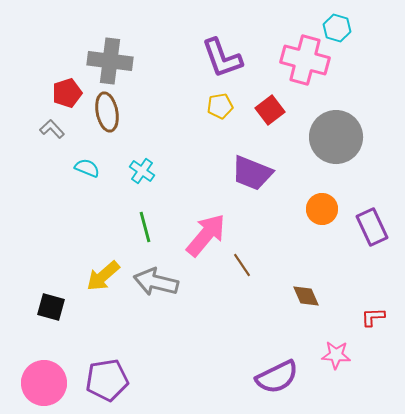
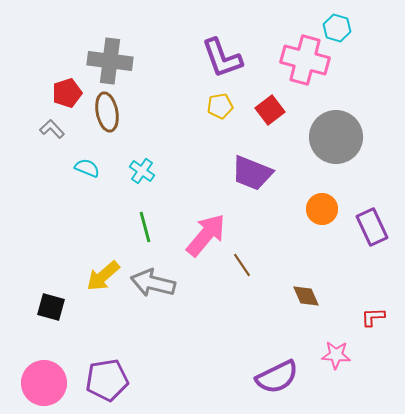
gray arrow: moved 3 px left, 1 px down
